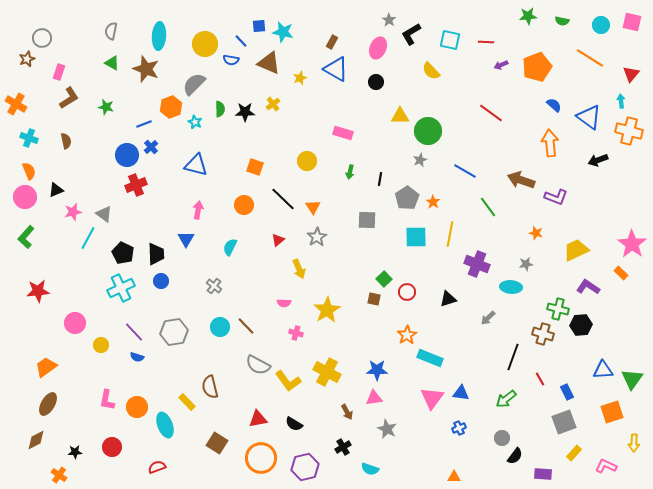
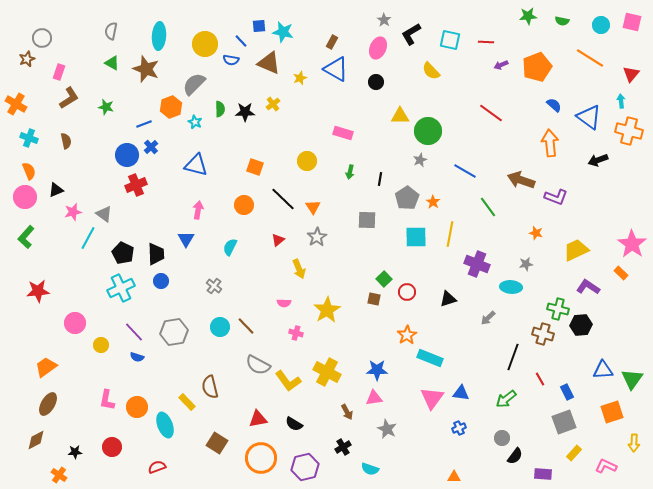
gray star at (389, 20): moved 5 px left
